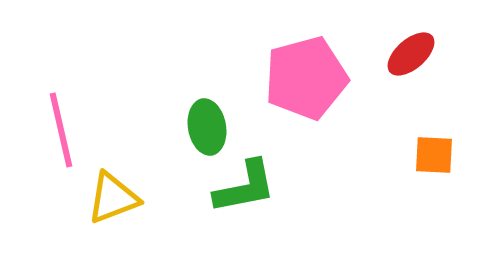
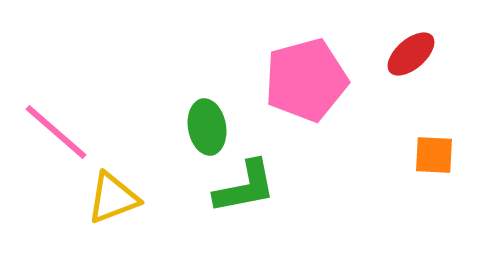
pink pentagon: moved 2 px down
pink line: moved 5 px left, 2 px down; rotated 36 degrees counterclockwise
